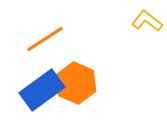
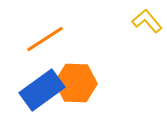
yellow L-shape: rotated 12 degrees clockwise
orange hexagon: rotated 21 degrees counterclockwise
